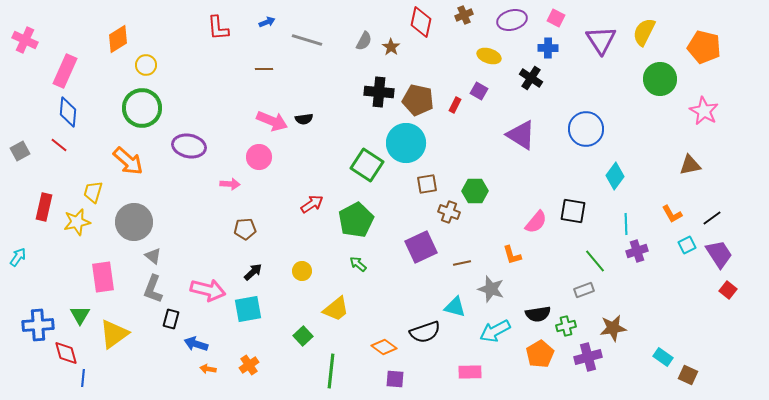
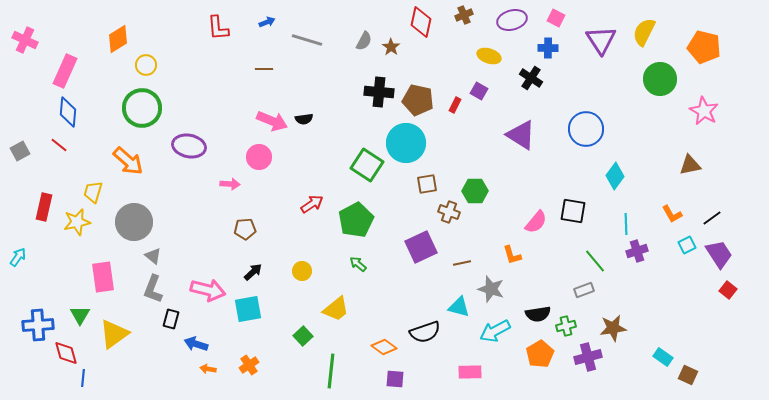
cyan triangle at (455, 307): moved 4 px right
